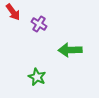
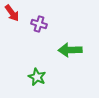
red arrow: moved 1 px left, 1 px down
purple cross: rotated 14 degrees counterclockwise
